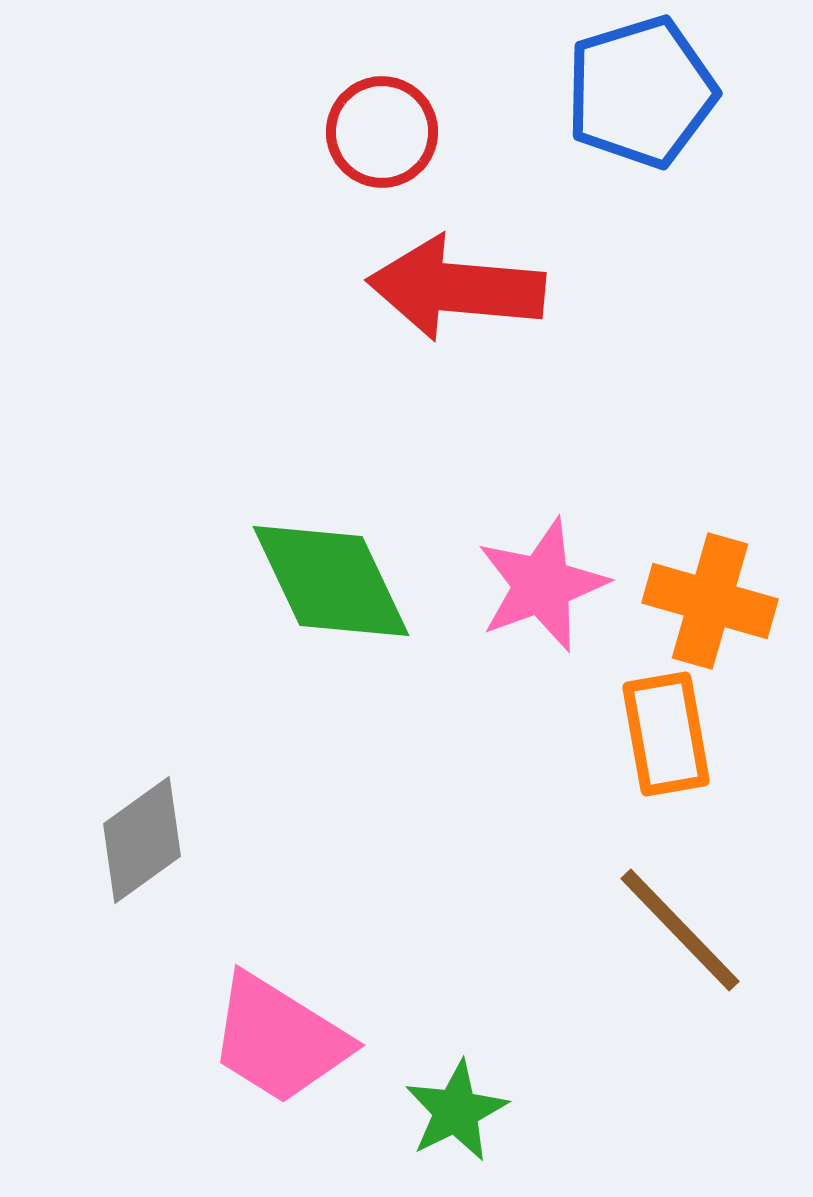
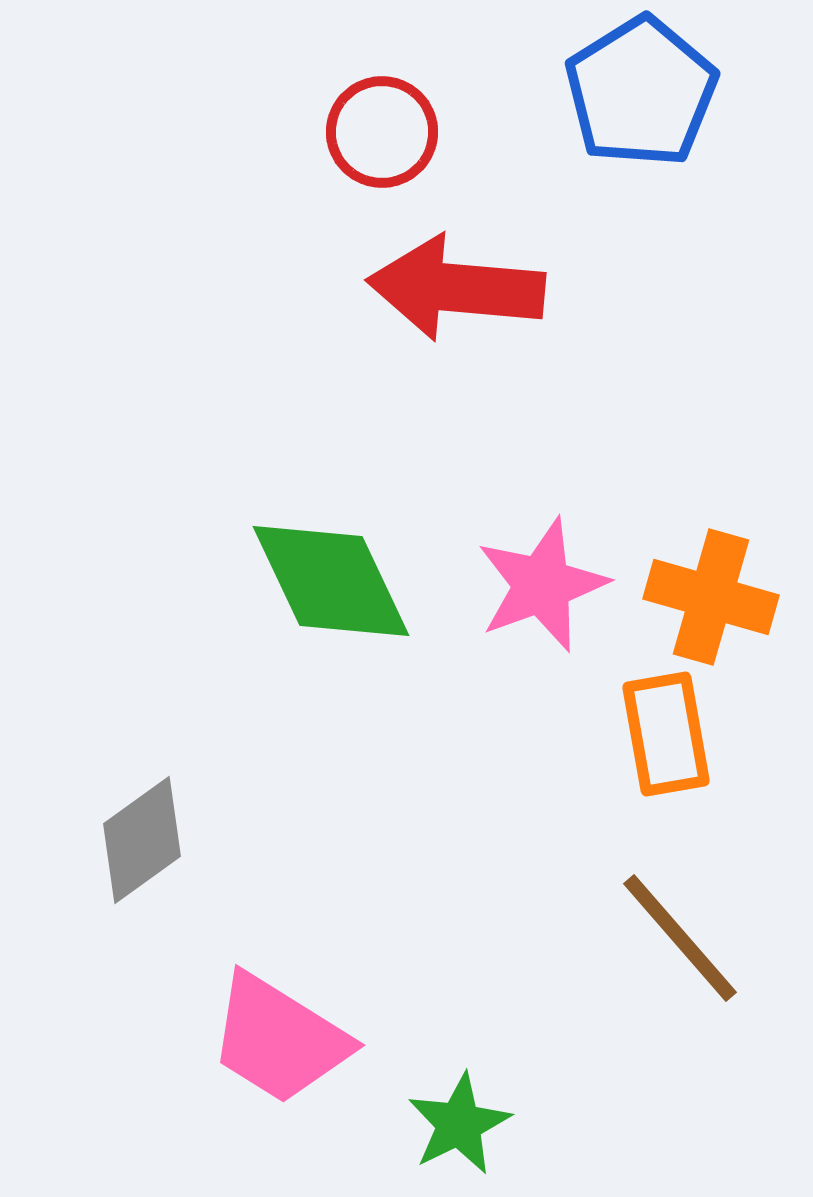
blue pentagon: rotated 15 degrees counterclockwise
orange cross: moved 1 px right, 4 px up
brown line: moved 8 px down; rotated 3 degrees clockwise
green star: moved 3 px right, 13 px down
